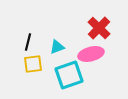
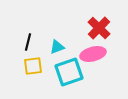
pink ellipse: moved 2 px right
yellow square: moved 2 px down
cyan square: moved 3 px up
